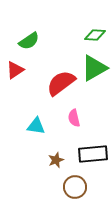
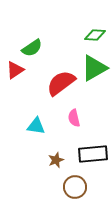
green semicircle: moved 3 px right, 7 px down
